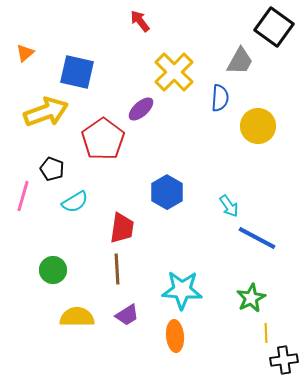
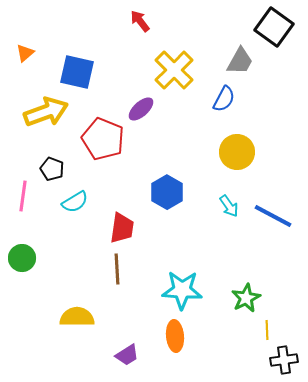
yellow cross: moved 2 px up
blue semicircle: moved 4 px right, 1 px down; rotated 24 degrees clockwise
yellow circle: moved 21 px left, 26 px down
red pentagon: rotated 15 degrees counterclockwise
pink line: rotated 8 degrees counterclockwise
blue line: moved 16 px right, 22 px up
green circle: moved 31 px left, 12 px up
green star: moved 5 px left
purple trapezoid: moved 40 px down
yellow line: moved 1 px right, 3 px up
